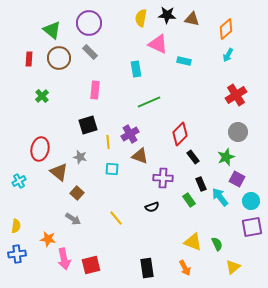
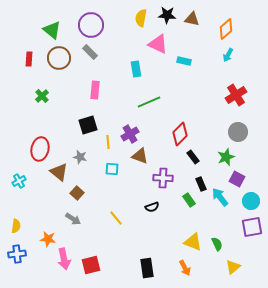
purple circle at (89, 23): moved 2 px right, 2 px down
